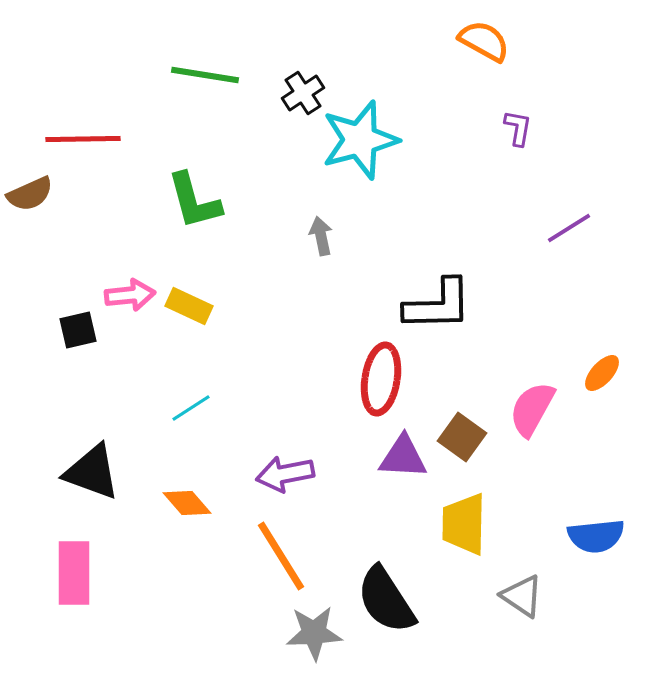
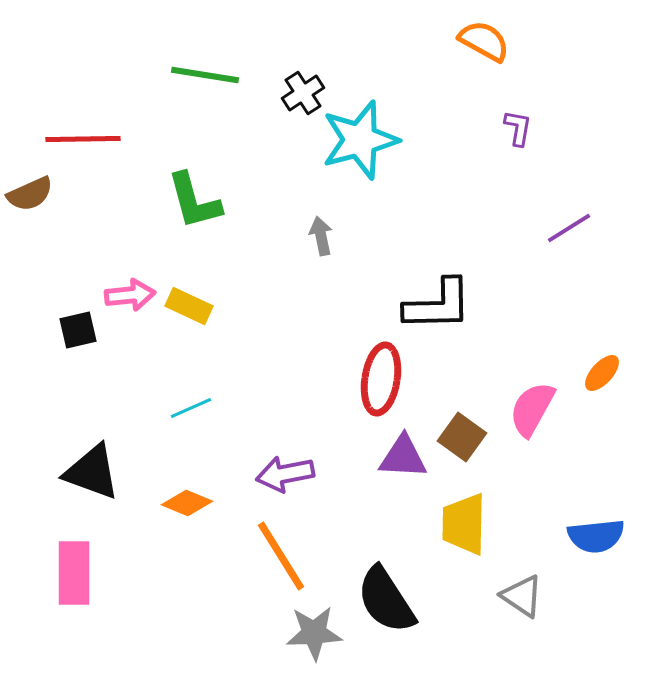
cyan line: rotated 9 degrees clockwise
orange diamond: rotated 27 degrees counterclockwise
